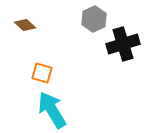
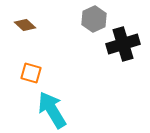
orange square: moved 11 px left
